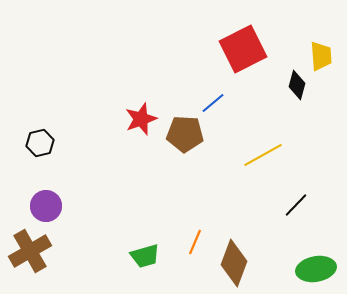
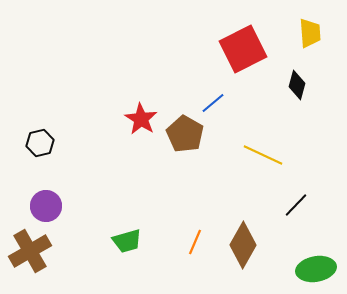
yellow trapezoid: moved 11 px left, 23 px up
red star: rotated 20 degrees counterclockwise
brown pentagon: rotated 27 degrees clockwise
yellow line: rotated 54 degrees clockwise
green trapezoid: moved 18 px left, 15 px up
brown diamond: moved 9 px right, 18 px up; rotated 9 degrees clockwise
